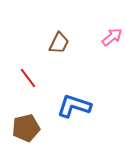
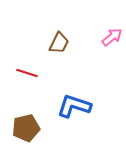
red line: moved 1 px left, 5 px up; rotated 35 degrees counterclockwise
